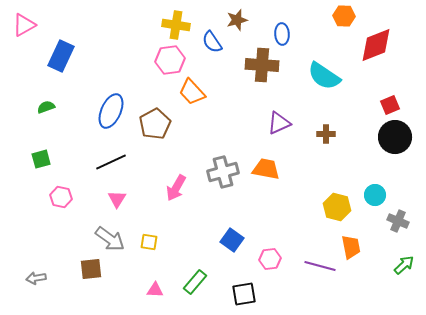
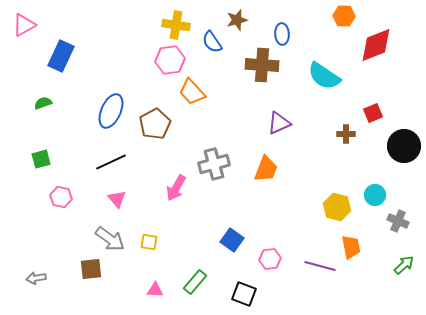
red square at (390, 105): moved 17 px left, 8 px down
green semicircle at (46, 107): moved 3 px left, 4 px up
brown cross at (326, 134): moved 20 px right
black circle at (395, 137): moved 9 px right, 9 px down
orange trapezoid at (266, 169): rotated 100 degrees clockwise
gray cross at (223, 172): moved 9 px left, 8 px up
pink triangle at (117, 199): rotated 12 degrees counterclockwise
black square at (244, 294): rotated 30 degrees clockwise
